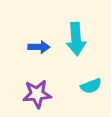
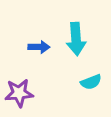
cyan semicircle: moved 4 px up
purple star: moved 18 px left, 1 px up
